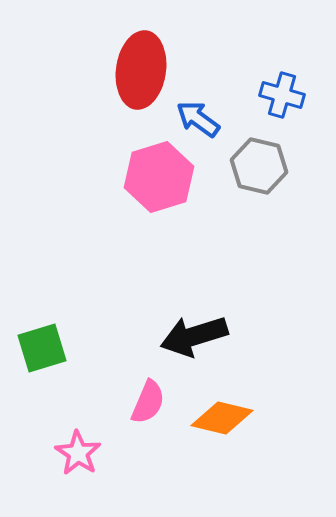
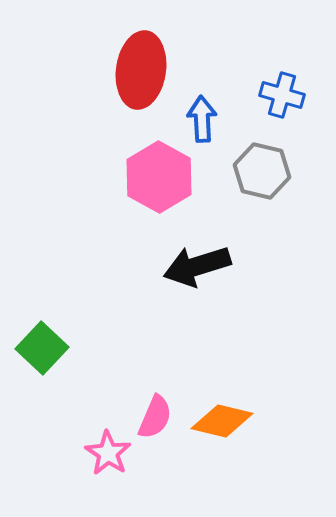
blue arrow: moved 4 px right; rotated 51 degrees clockwise
gray hexagon: moved 3 px right, 5 px down
pink hexagon: rotated 14 degrees counterclockwise
black arrow: moved 3 px right, 70 px up
green square: rotated 30 degrees counterclockwise
pink semicircle: moved 7 px right, 15 px down
orange diamond: moved 3 px down
pink star: moved 30 px right
